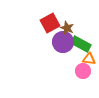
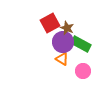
orange triangle: moved 27 px left; rotated 24 degrees clockwise
